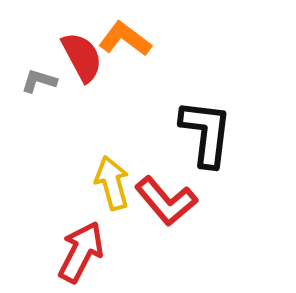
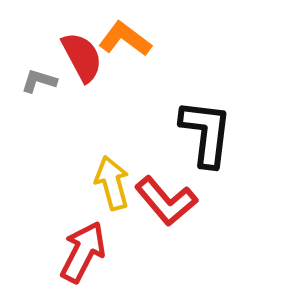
red arrow: moved 2 px right
